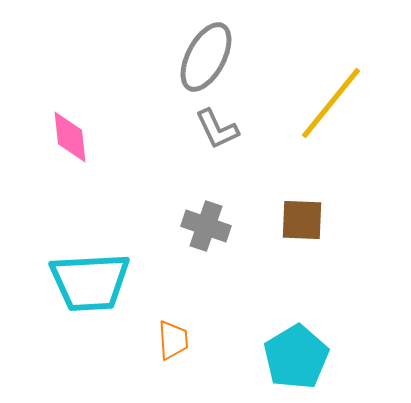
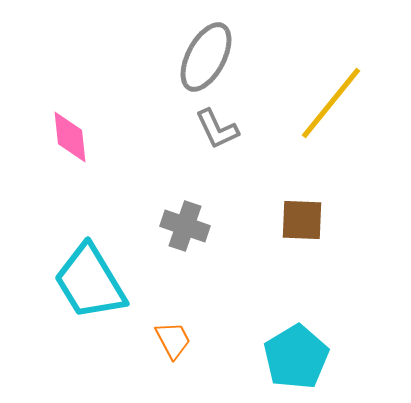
gray cross: moved 21 px left
cyan trapezoid: rotated 62 degrees clockwise
orange trapezoid: rotated 24 degrees counterclockwise
